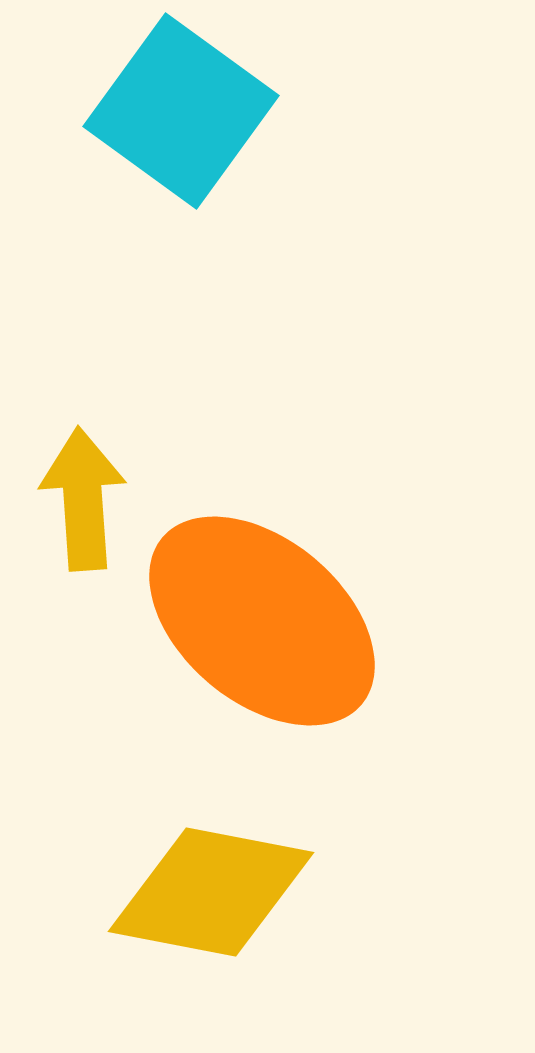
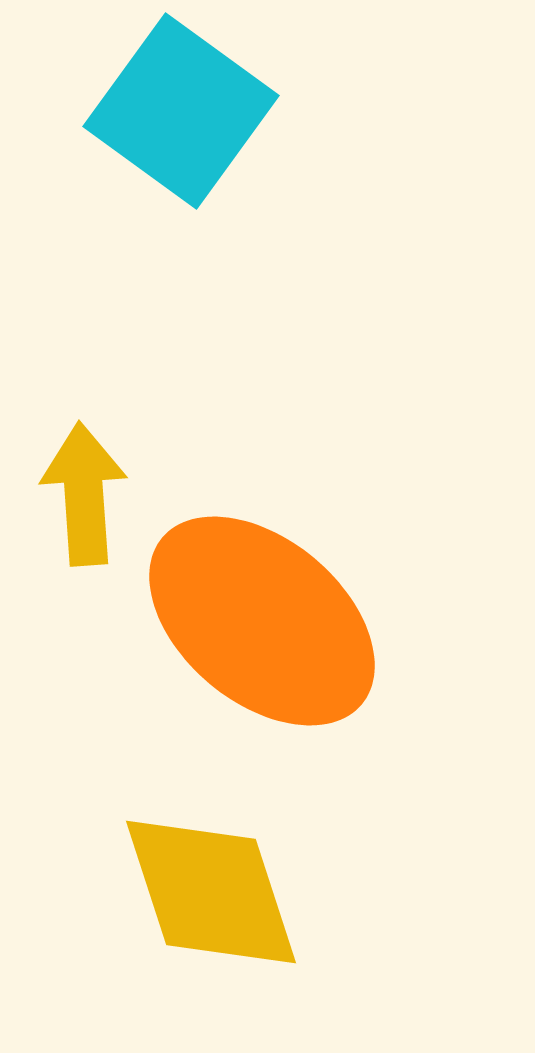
yellow arrow: moved 1 px right, 5 px up
yellow diamond: rotated 61 degrees clockwise
